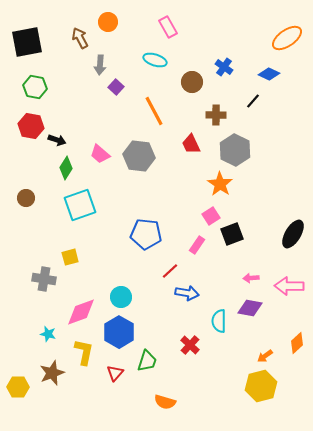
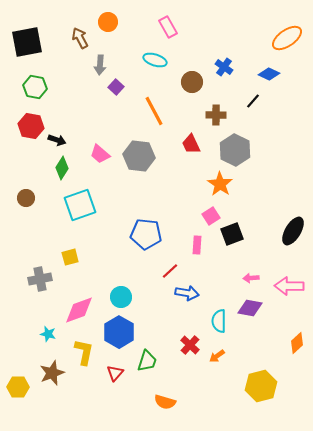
green diamond at (66, 168): moved 4 px left
black ellipse at (293, 234): moved 3 px up
pink rectangle at (197, 245): rotated 30 degrees counterclockwise
gray cross at (44, 279): moved 4 px left; rotated 20 degrees counterclockwise
pink diamond at (81, 312): moved 2 px left, 2 px up
orange arrow at (265, 356): moved 48 px left
